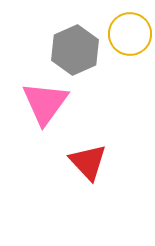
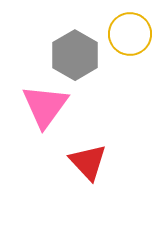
gray hexagon: moved 5 px down; rotated 6 degrees counterclockwise
pink triangle: moved 3 px down
